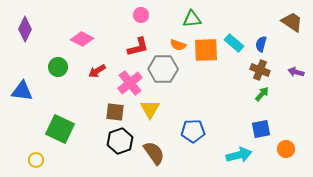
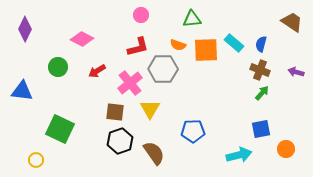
green arrow: moved 1 px up
